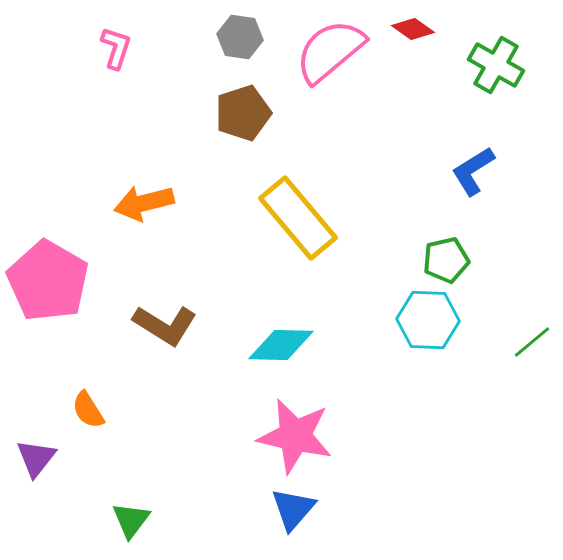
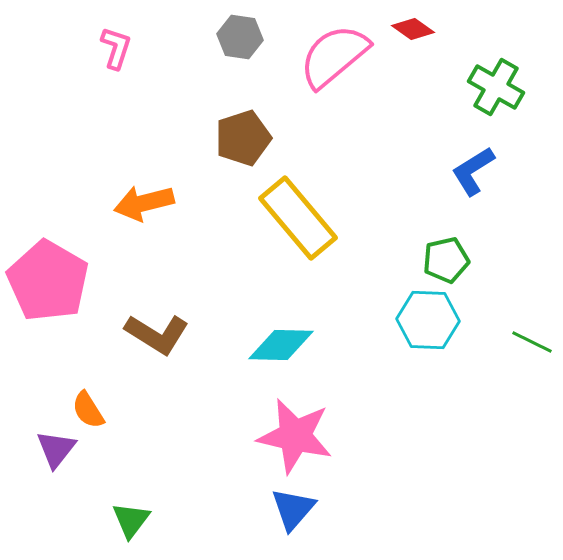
pink semicircle: moved 4 px right, 5 px down
green cross: moved 22 px down
brown pentagon: moved 25 px down
brown L-shape: moved 8 px left, 9 px down
green line: rotated 66 degrees clockwise
purple triangle: moved 20 px right, 9 px up
